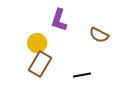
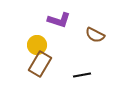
purple L-shape: rotated 90 degrees counterclockwise
brown semicircle: moved 4 px left
yellow circle: moved 2 px down
